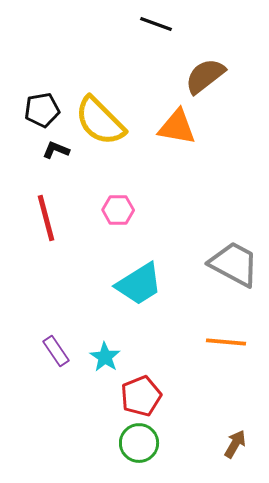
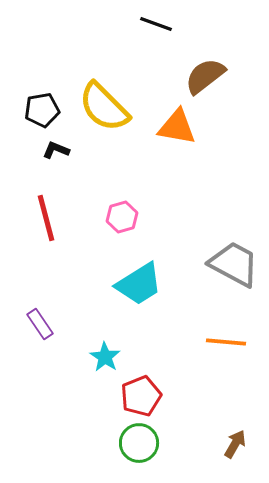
yellow semicircle: moved 4 px right, 14 px up
pink hexagon: moved 4 px right, 7 px down; rotated 16 degrees counterclockwise
purple rectangle: moved 16 px left, 27 px up
